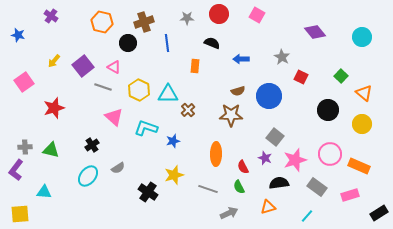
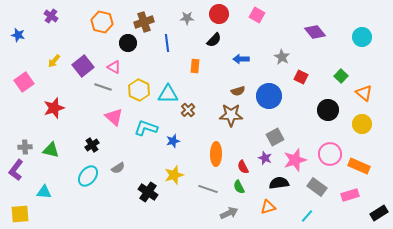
black semicircle at (212, 43): moved 2 px right, 3 px up; rotated 112 degrees clockwise
gray square at (275, 137): rotated 24 degrees clockwise
